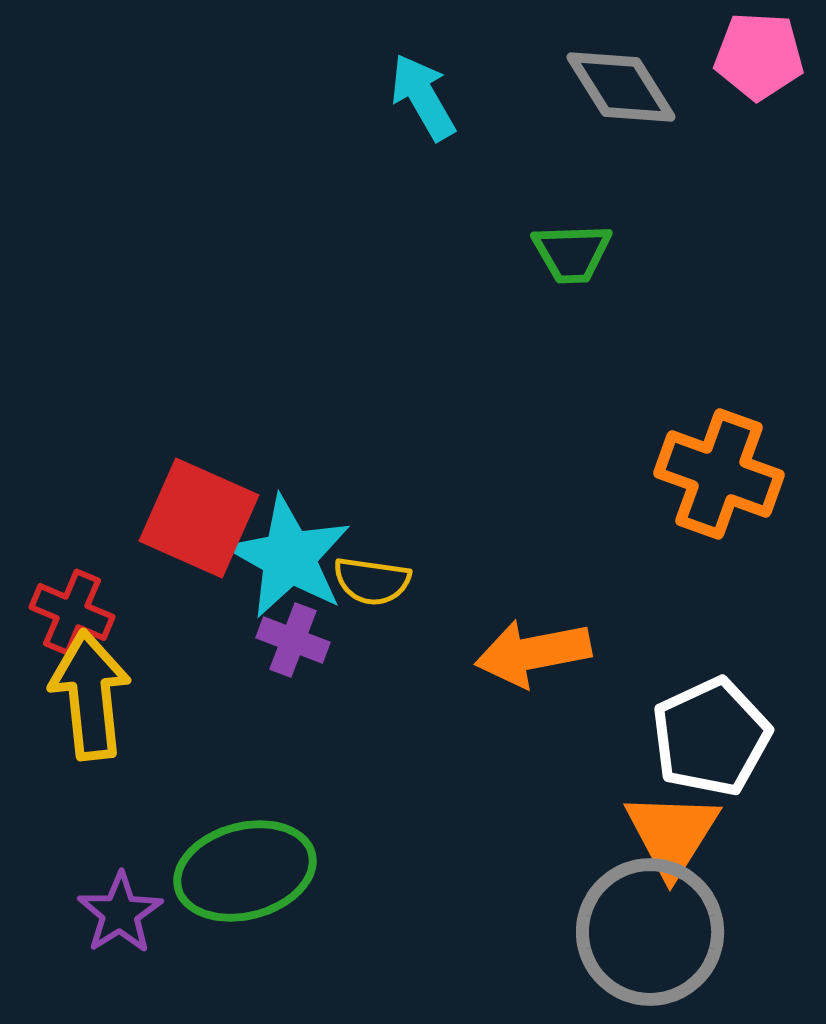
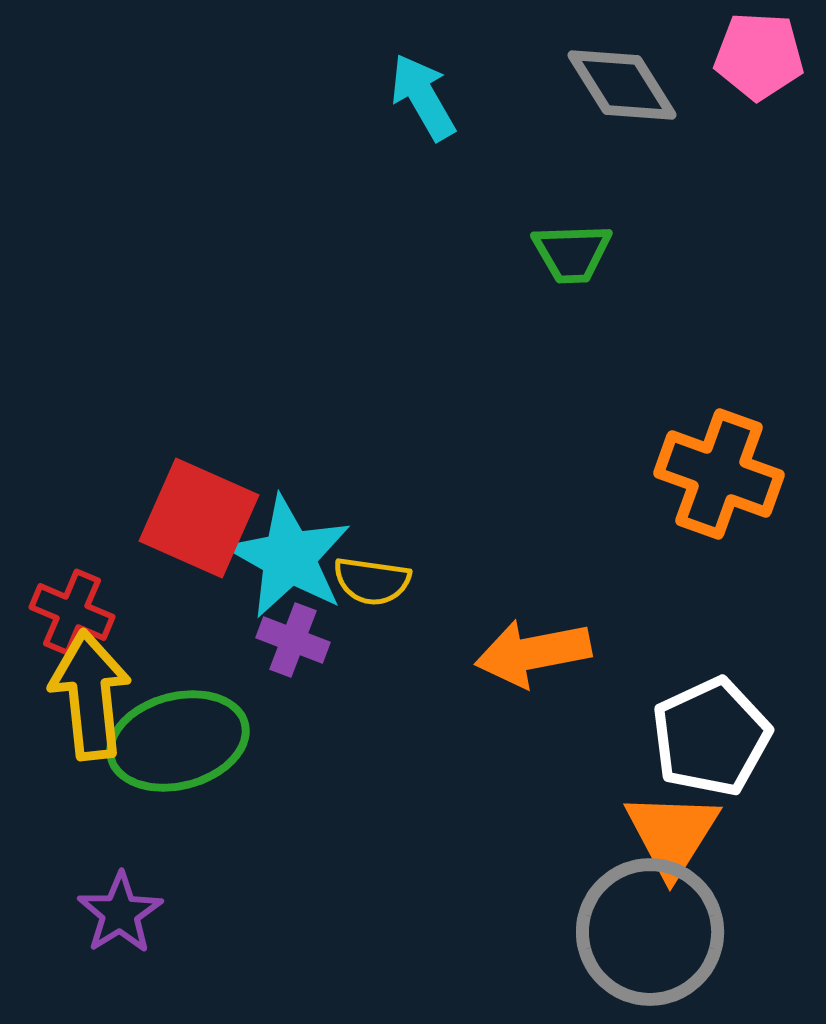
gray diamond: moved 1 px right, 2 px up
green ellipse: moved 67 px left, 130 px up
